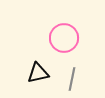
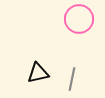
pink circle: moved 15 px right, 19 px up
